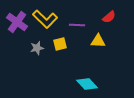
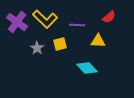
gray star: rotated 24 degrees counterclockwise
cyan diamond: moved 16 px up
